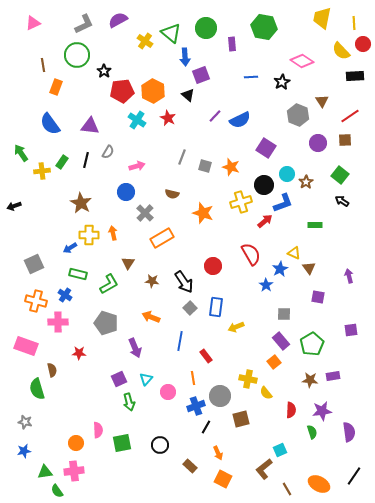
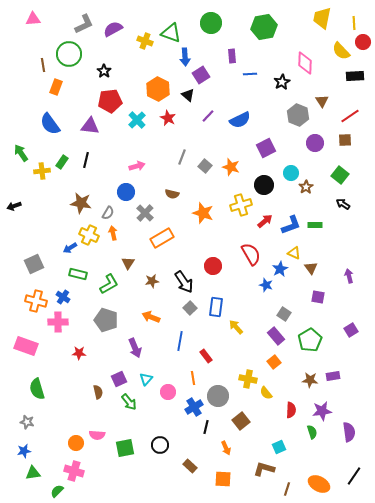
purple semicircle at (118, 20): moved 5 px left, 9 px down
pink triangle at (33, 23): moved 4 px up; rotated 21 degrees clockwise
green hexagon at (264, 27): rotated 20 degrees counterclockwise
green circle at (206, 28): moved 5 px right, 5 px up
green triangle at (171, 33): rotated 20 degrees counterclockwise
yellow cross at (145, 41): rotated 14 degrees counterclockwise
purple rectangle at (232, 44): moved 12 px down
red circle at (363, 44): moved 2 px up
green circle at (77, 55): moved 8 px left, 1 px up
pink diamond at (302, 61): moved 3 px right, 2 px down; rotated 60 degrees clockwise
purple square at (201, 75): rotated 12 degrees counterclockwise
blue line at (251, 77): moved 1 px left, 3 px up
red pentagon at (122, 91): moved 12 px left, 10 px down
orange hexagon at (153, 91): moved 5 px right, 2 px up
purple line at (215, 116): moved 7 px left
cyan cross at (137, 120): rotated 12 degrees clockwise
purple circle at (318, 143): moved 3 px left
purple square at (266, 148): rotated 30 degrees clockwise
gray semicircle at (108, 152): moved 61 px down
gray square at (205, 166): rotated 24 degrees clockwise
cyan circle at (287, 174): moved 4 px right, 1 px up
brown star at (306, 182): moved 5 px down
black arrow at (342, 201): moved 1 px right, 3 px down
yellow cross at (241, 202): moved 3 px down
brown star at (81, 203): rotated 20 degrees counterclockwise
blue L-shape at (283, 203): moved 8 px right, 22 px down
yellow cross at (89, 235): rotated 24 degrees clockwise
brown triangle at (309, 268): moved 2 px right
brown star at (152, 281): rotated 16 degrees counterclockwise
blue star at (266, 285): rotated 16 degrees counterclockwise
blue cross at (65, 295): moved 2 px left, 2 px down
gray square at (284, 314): rotated 32 degrees clockwise
gray pentagon at (106, 323): moved 3 px up
yellow arrow at (236, 327): rotated 70 degrees clockwise
purple square at (351, 330): rotated 24 degrees counterclockwise
purple rectangle at (281, 341): moved 5 px left, 5 px up
green pentagon at (312, 344): moved 2 px left, 4 px up
brown semicircle at (52, 370): moved 46 px right, 22 px down
gray circle at (220, 396): moved 2 px left
green arrow at (129, 402): rotated 24 degrees counterclockwise
blue cross at (196, 406): moved 2 px left, 1 px down; rotated 12 degrees counterclockwise
brown square at (241, 419): moved 2 px down; rotated 24 degrees counterclockwise
gray star at (25, 422): moved 2 px right
black line at (206, 427): rotated 16 degrees counterclockwise
pink semicircle at (98, 430): moved 1 px left, 5 px down; rotated 98 degrees clockwise
green square at (122, 443): moved 3 px right, 5 px down
cyan square at (280, 450): moved 1 px left, 3 px up
orange arrow at (218, 453): moved 8 px right, 5 px up
brown L-shape at (264, 469): rotated 55 degrees clockwise
pink cross at (74, 471): rotated 24 degrees clockwise
green triangle at (45, 472): moved 12 px left, 1 px down
orange square at (223, 479): rotated 24 degrees counterclockwise
brown line at (287, 489): rotated 48 degrees clockwise
green semicircle at (57, 491): rotated 80 degrees clockwise
